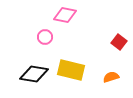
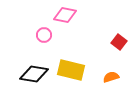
pink circle: moved 1 px left, 2 px up
